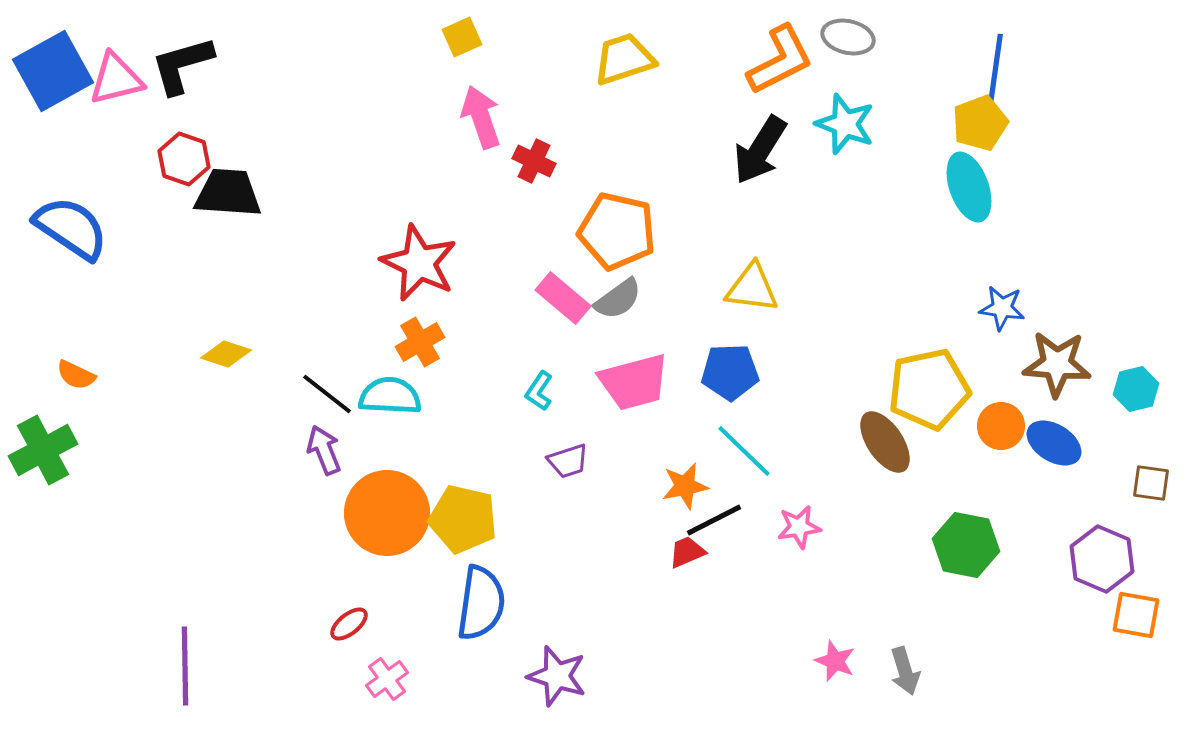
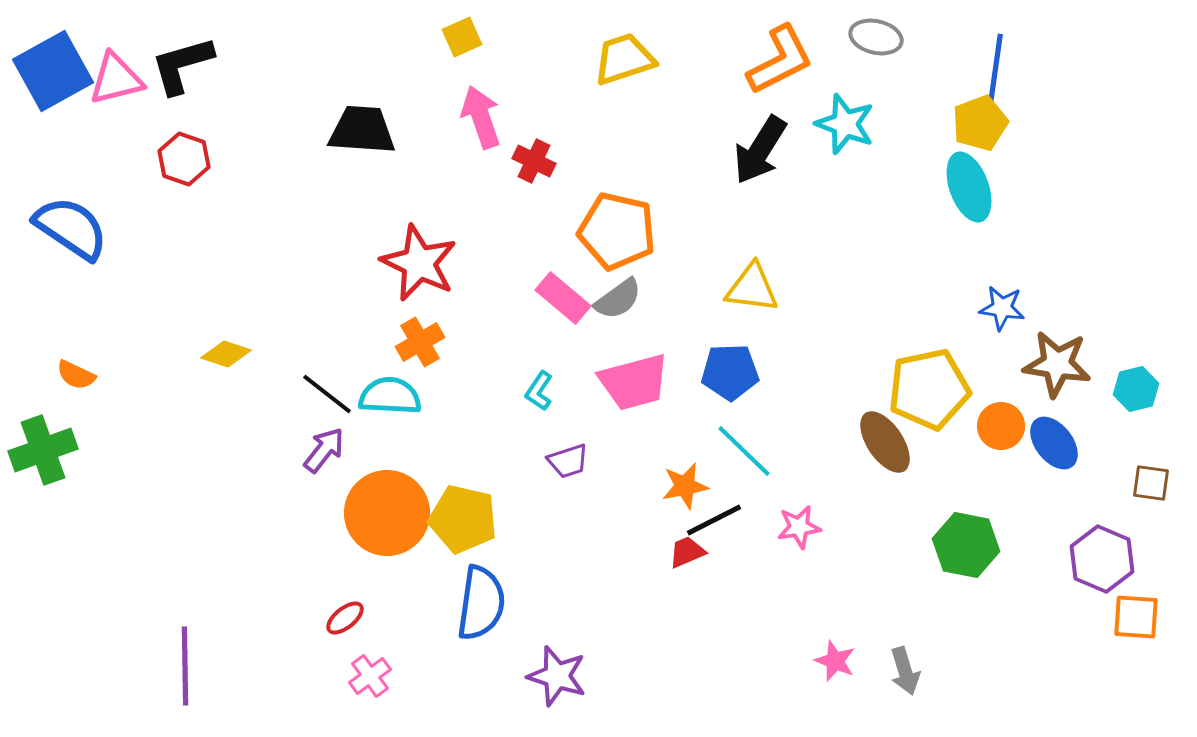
gray ellipse at (848, 37): moved 28 px right
black trapezoid at (228, 193): moved 134 px right, 63 px up
brown star at (1057, 364): rotated 4 degrees clockwise
blue ellipse at (1054, 443): rotated 20 degrees clockwise
green cross at (43, 450): rotated 8 degrees clockwise
purple arrow at (324, 450): rotated 60 degrees clockwise
orange square at (1136, 615): moved 2 px down; rotated 6 degrees counterclockwise
red ellipse at (349, 624): moved 4 px left, 6 px up
pink cross at (387, 679): moved 17 px left, 3 px up
